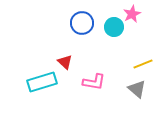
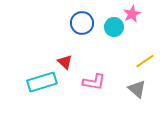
yellow line: moved 2 px right, 3 px up; rotated 12 degrees counterclockwise
